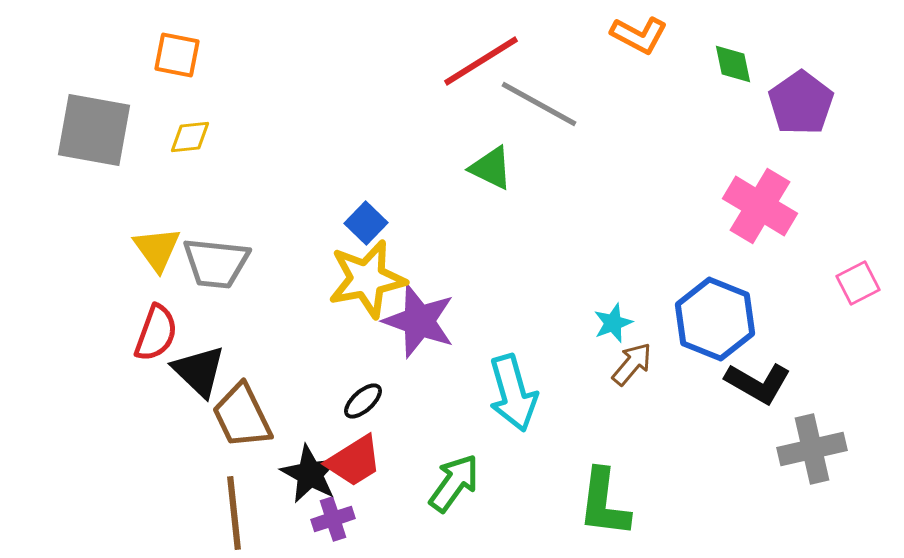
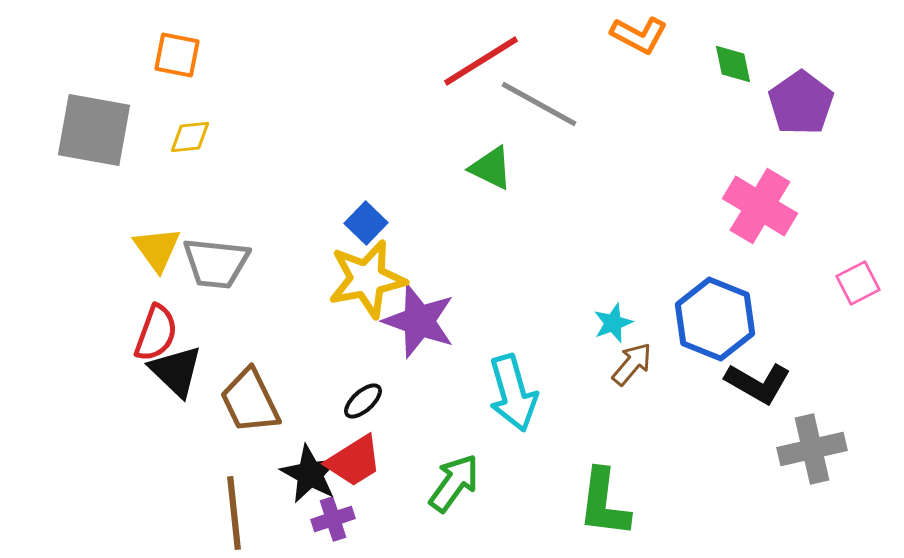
black triangle: moved 23 px left
brown trapezoid: moved 8 px right, 15 px up
